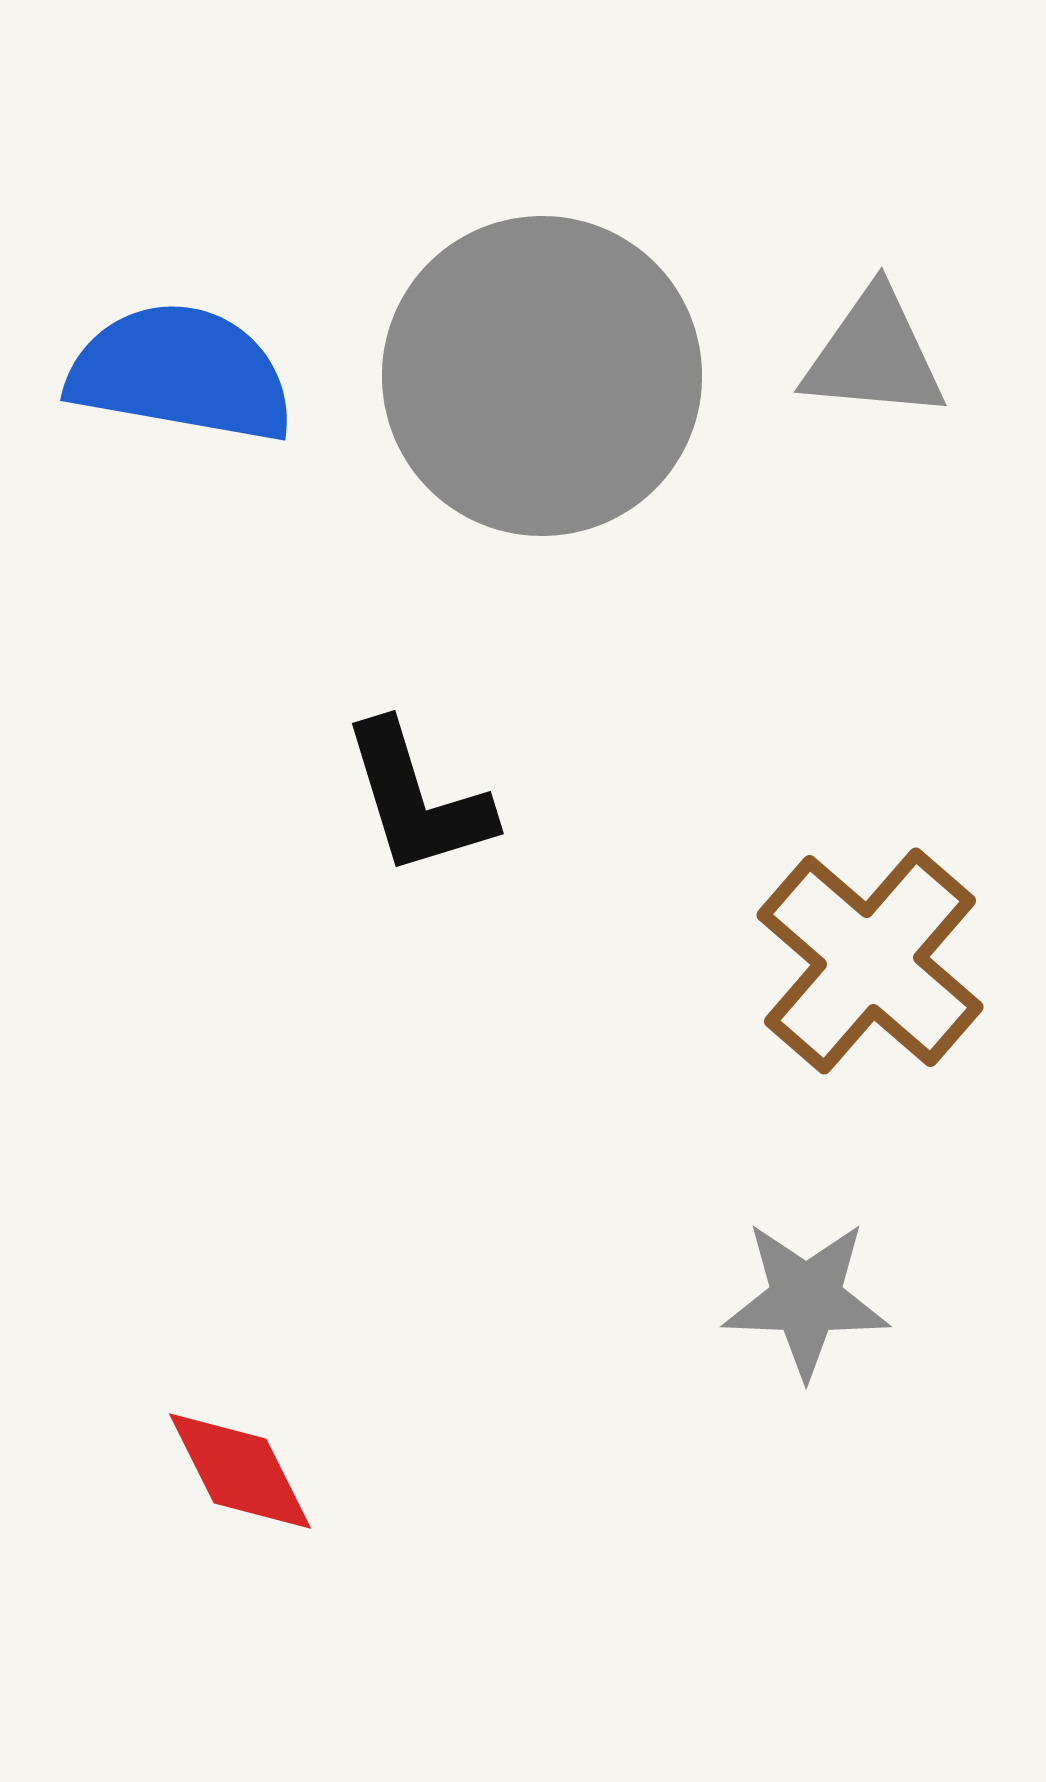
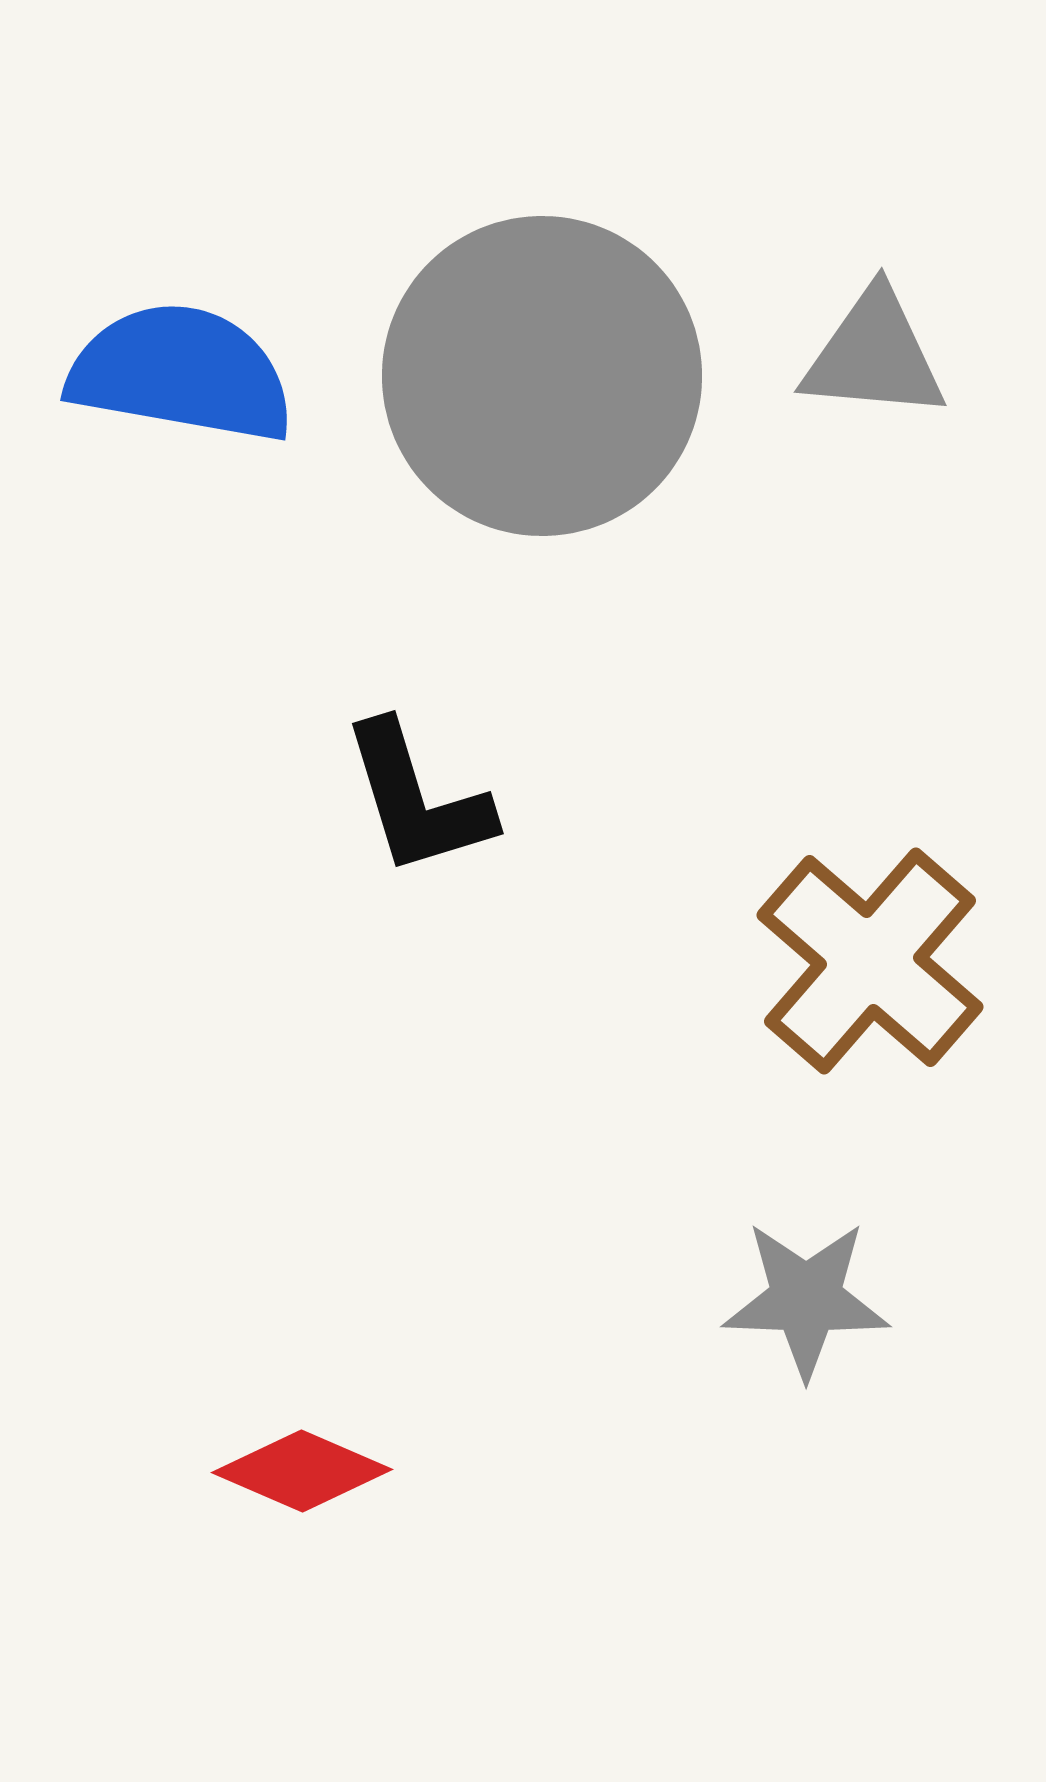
red diamond: moved 62 px right; rotated 40 degrees counterclockwise
